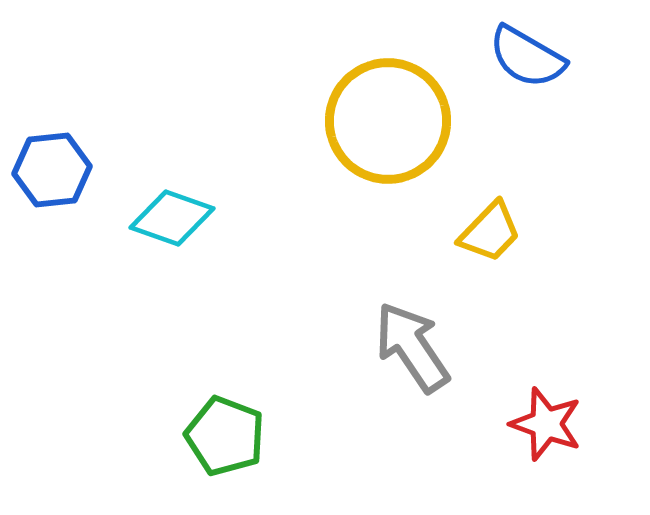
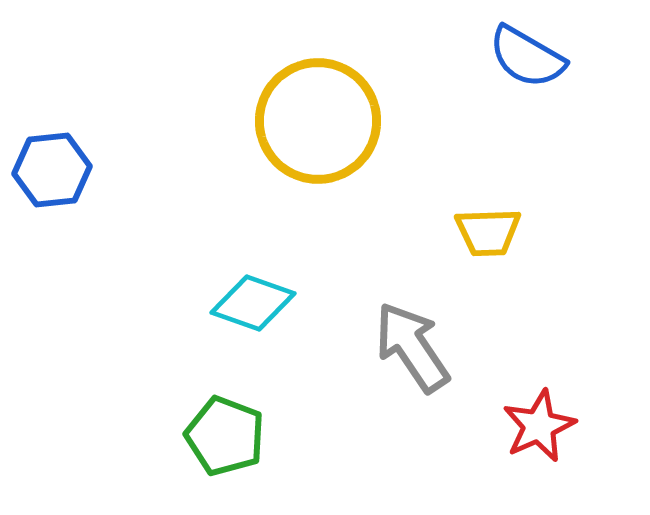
yellow circle: moved 70 px left
cyan diamond: moved 81 px right, 85 px down
yellow trapezoid: moved 2 px left; rotated 44 degrees clockwise
red star: moved 7 px left, 2 px down; rotated 28 degrees clockwise
